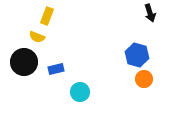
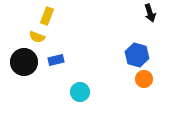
blue rectangle: moved 9 px up
